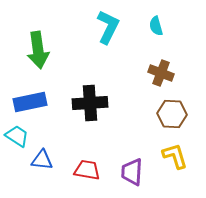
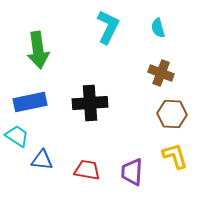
cyan semicircle: moved 2 px right, 2 px down
